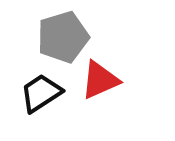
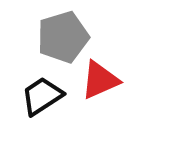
black trapezoid: moved 1 px right, 3 px down
